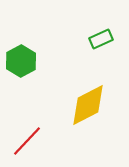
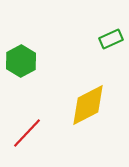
green rectangle: moved 10 px right
red line: moved 8 px up
